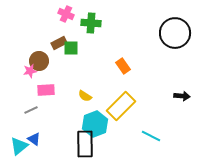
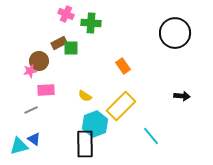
cyan line: rotated 24 degrees clockwise
cyan triangle: rotated 24 degrees clockwise
